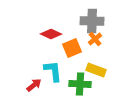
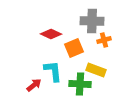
orange cross: moved 9 px right, 1 px down; rotated 24 degrees clockwise
orange square: moved 2 px right
